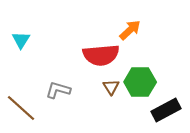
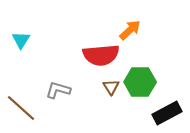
black rectangle: moved 1 px right, 3 px down
